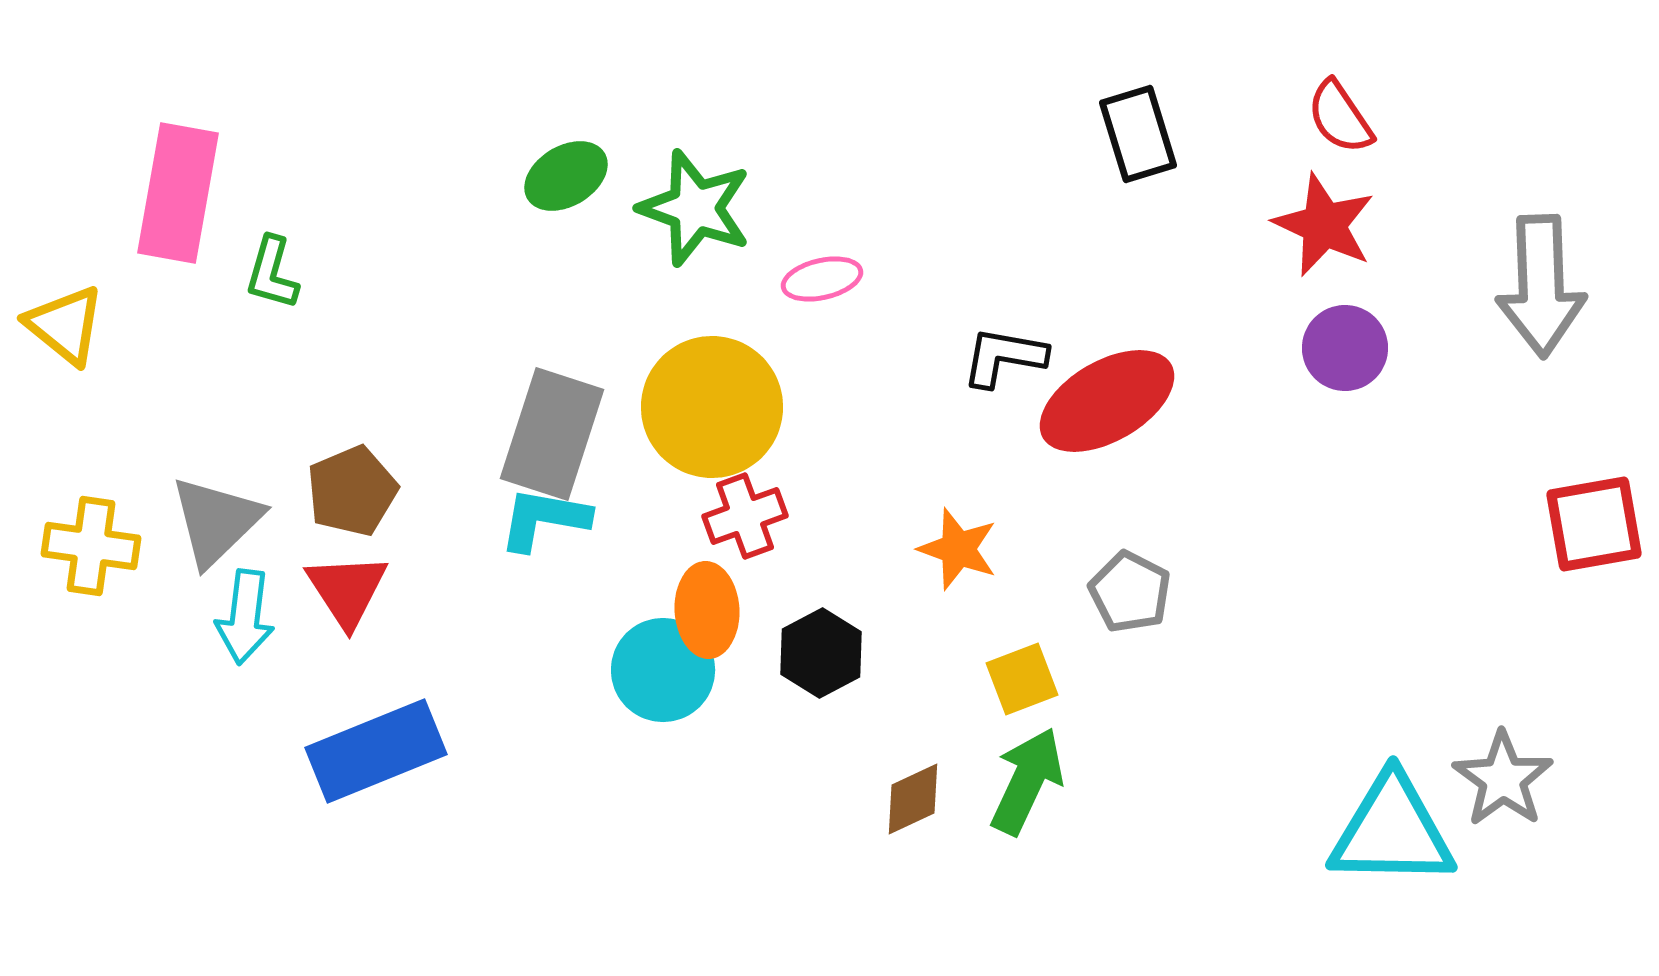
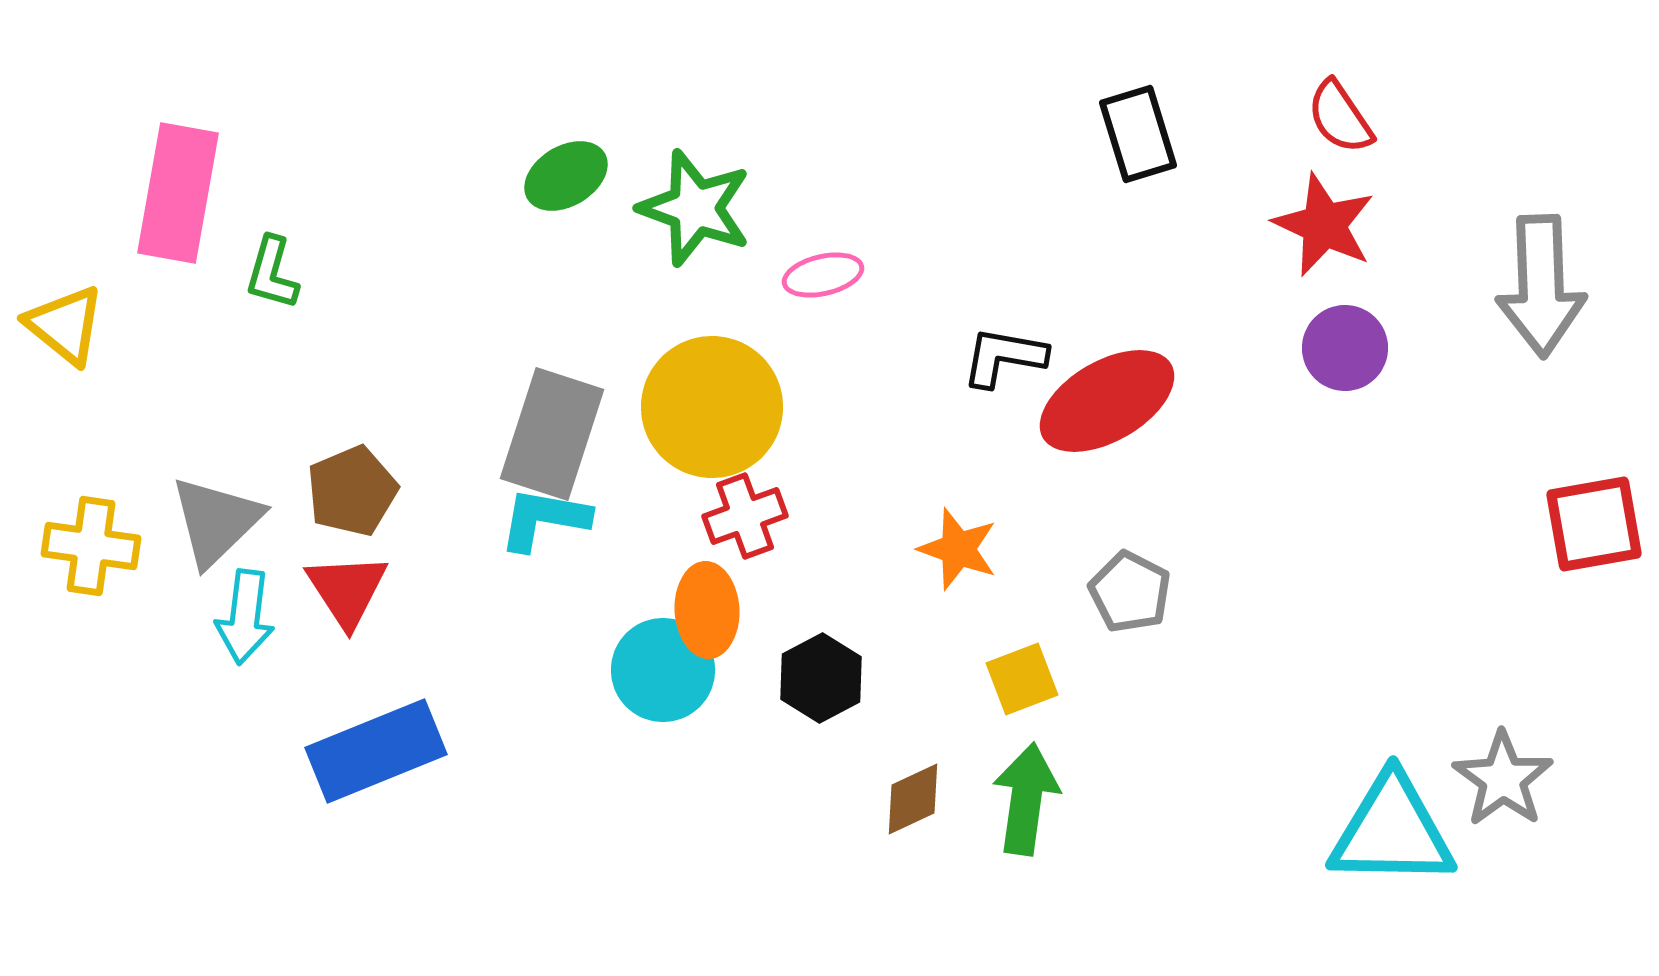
pink ellipse: moved 1 px right, 4 px up
black hexagon: moved 25 px down
green arrow: moved 1 px left, 18 px down; rotated 17 degrees counterclockwise
